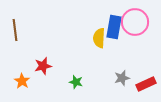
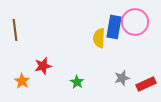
green star: moved 1 px right; rotated 16 degrees clockwise
